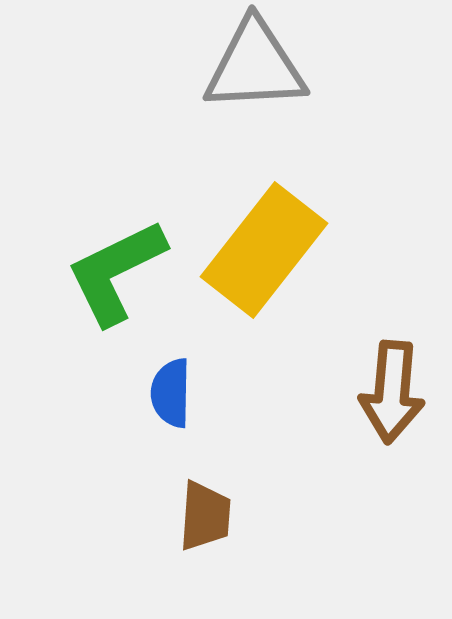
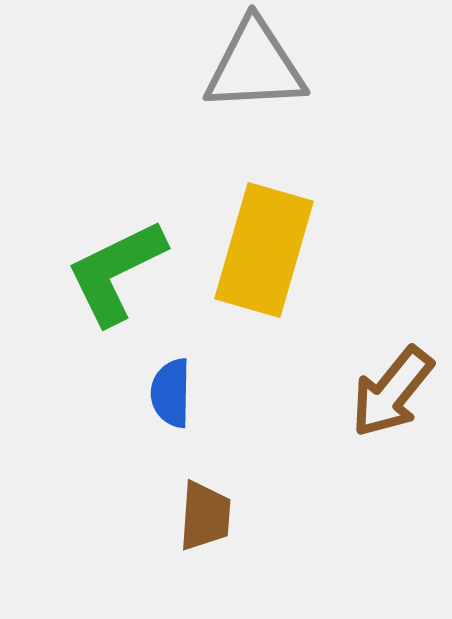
yellow rectangle: rotated 22 degrees counterclockwise
brown arrow: rotated 34 degrees clockwise
